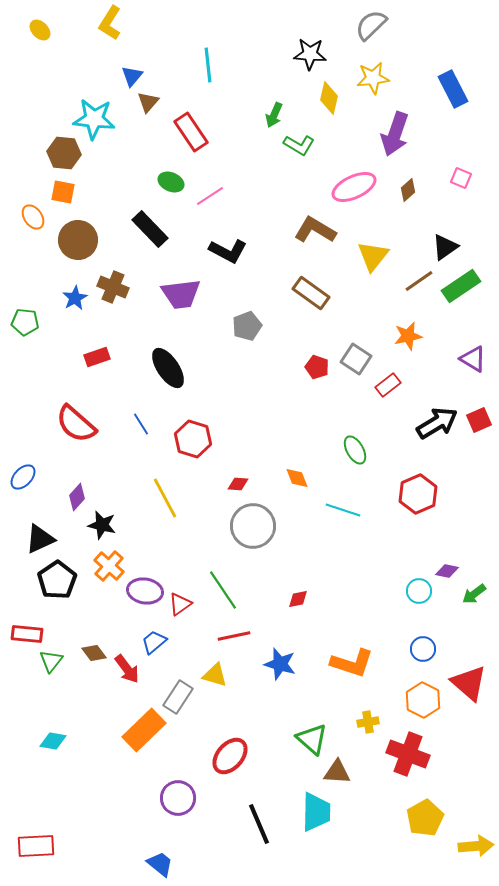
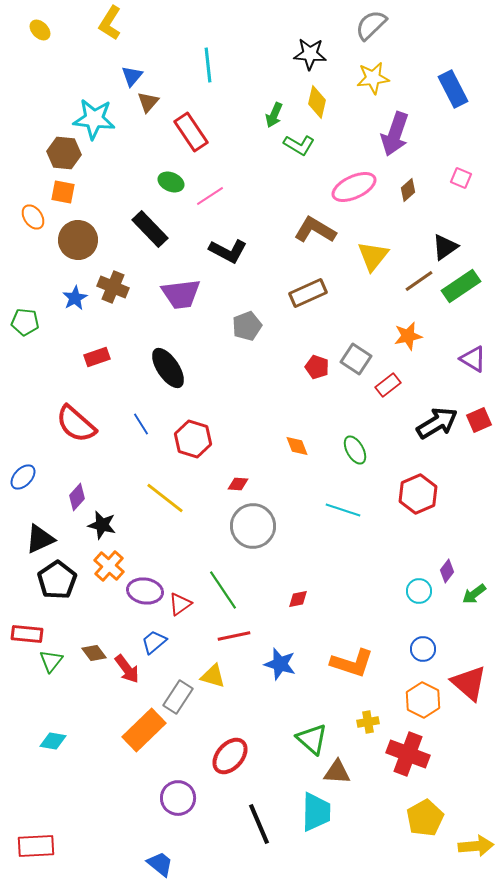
yellow diamond at (329, 98): moved 12 px left, 4 px down
brown rectangle at (311, 293): moved 3 px left; rotated 60 degrees counterclockwise
orange diamond at (297, 478): moved 32 px up
yellow line at (165, 498): rotated 24 degrees counterclockwise
purple diamond at (447, 571): rotated 65 degrees counterclockwise
yellow triangle at (215, 675): moved 2 px left, 1 px down
